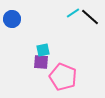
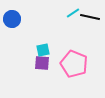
black line: rotated 30 degrees counterclockwise
purple square: moved 1 px right, 1 px down
pink pentagon: moved 11 px right, 13 px up
